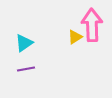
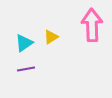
yellow triangle: moved 24 px left
